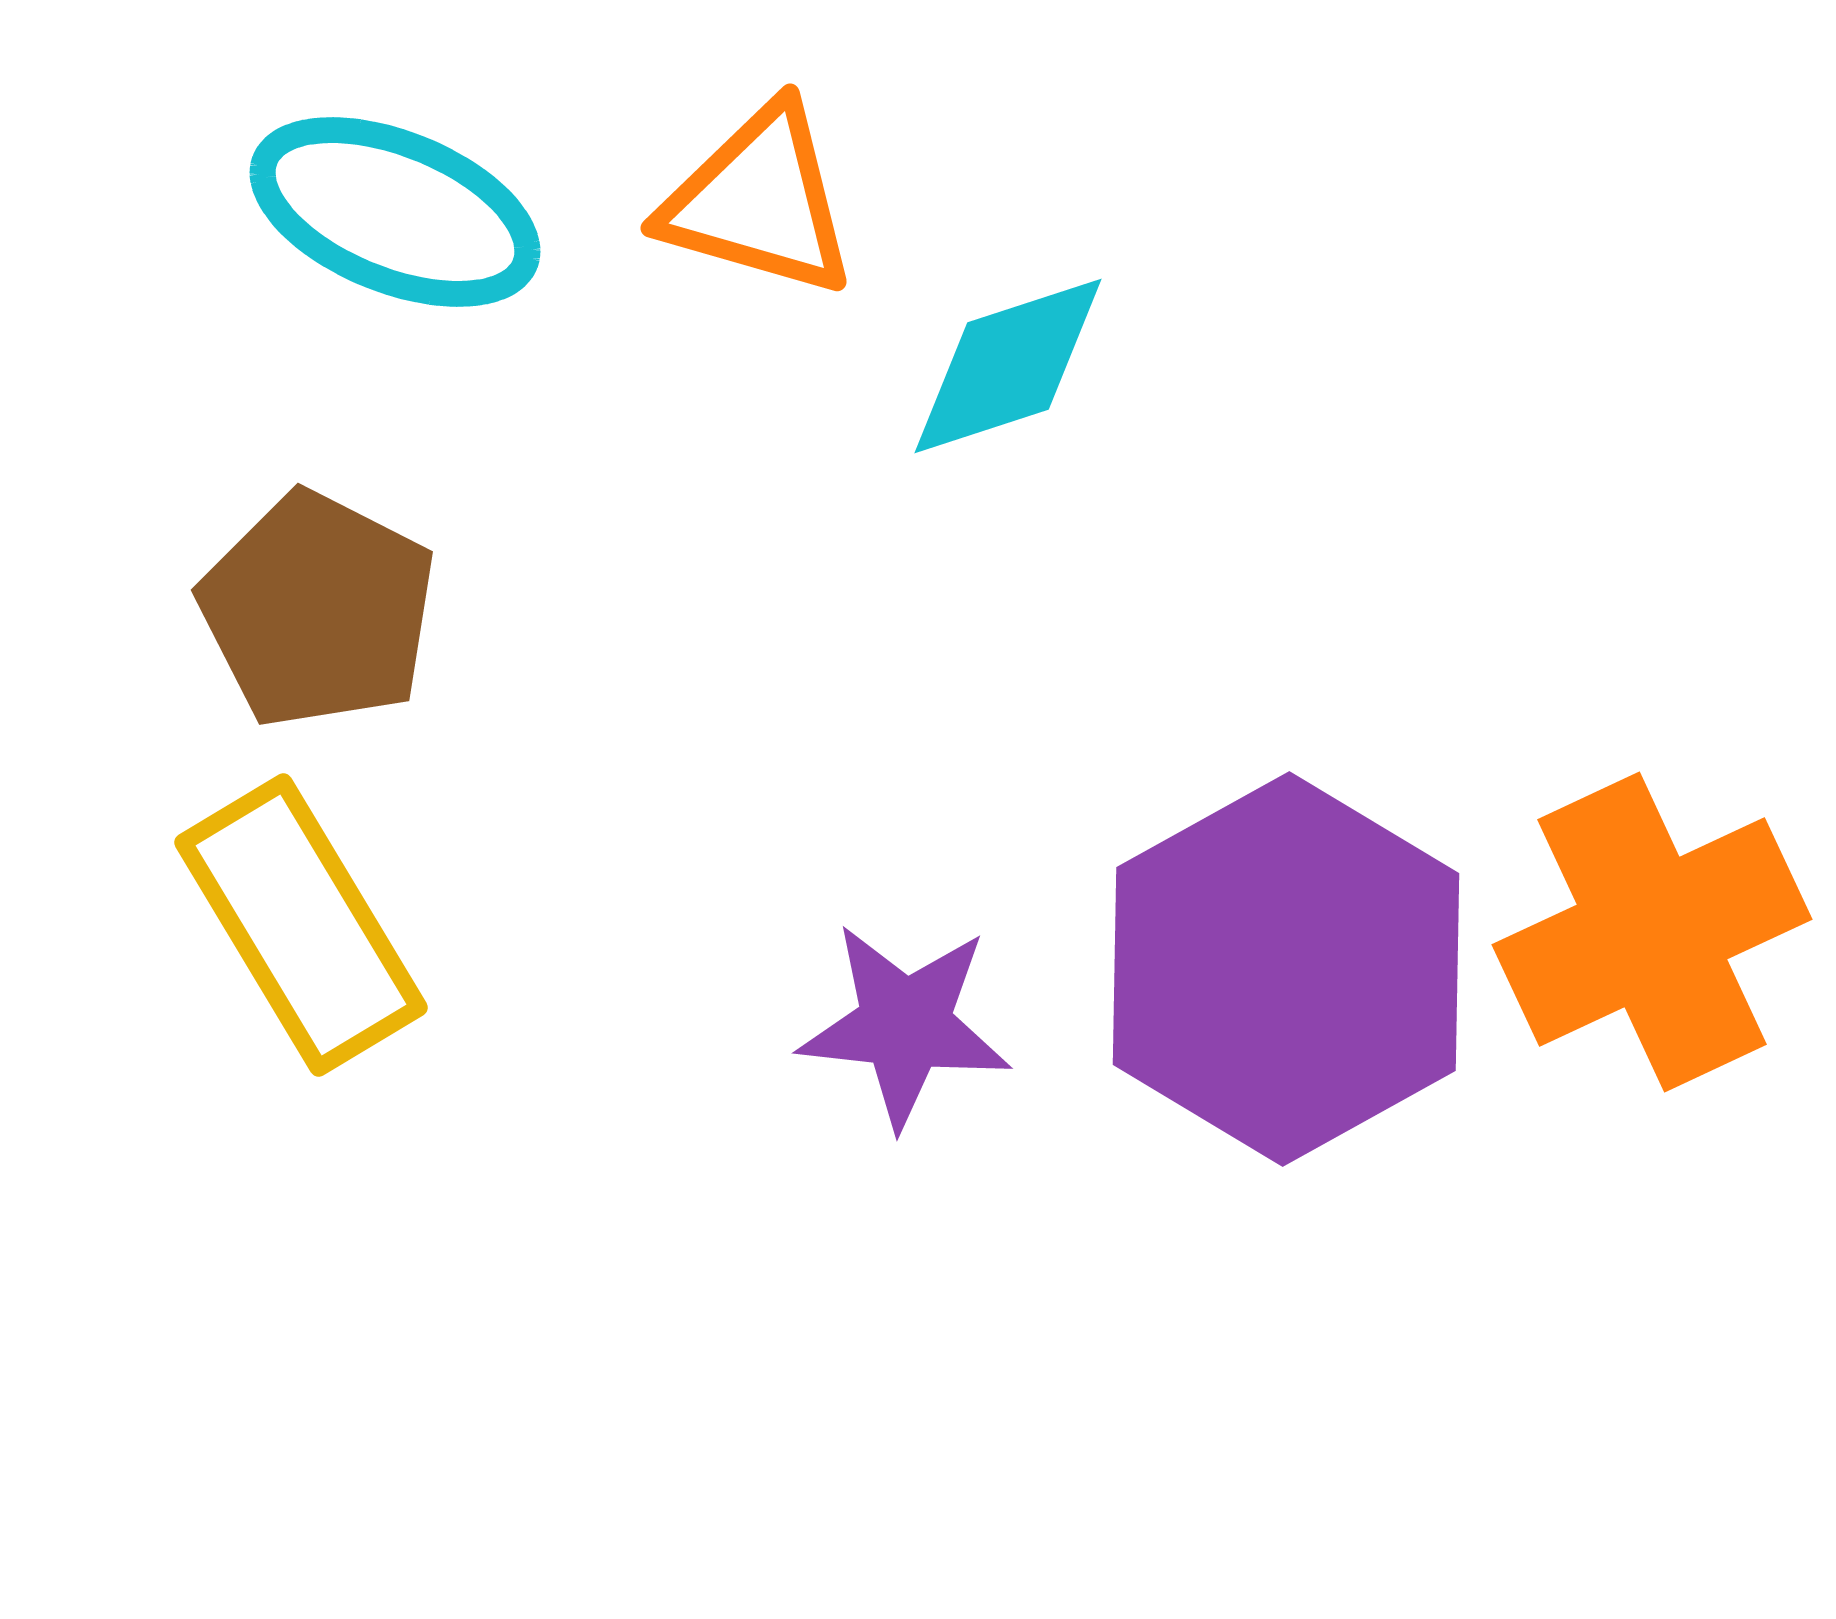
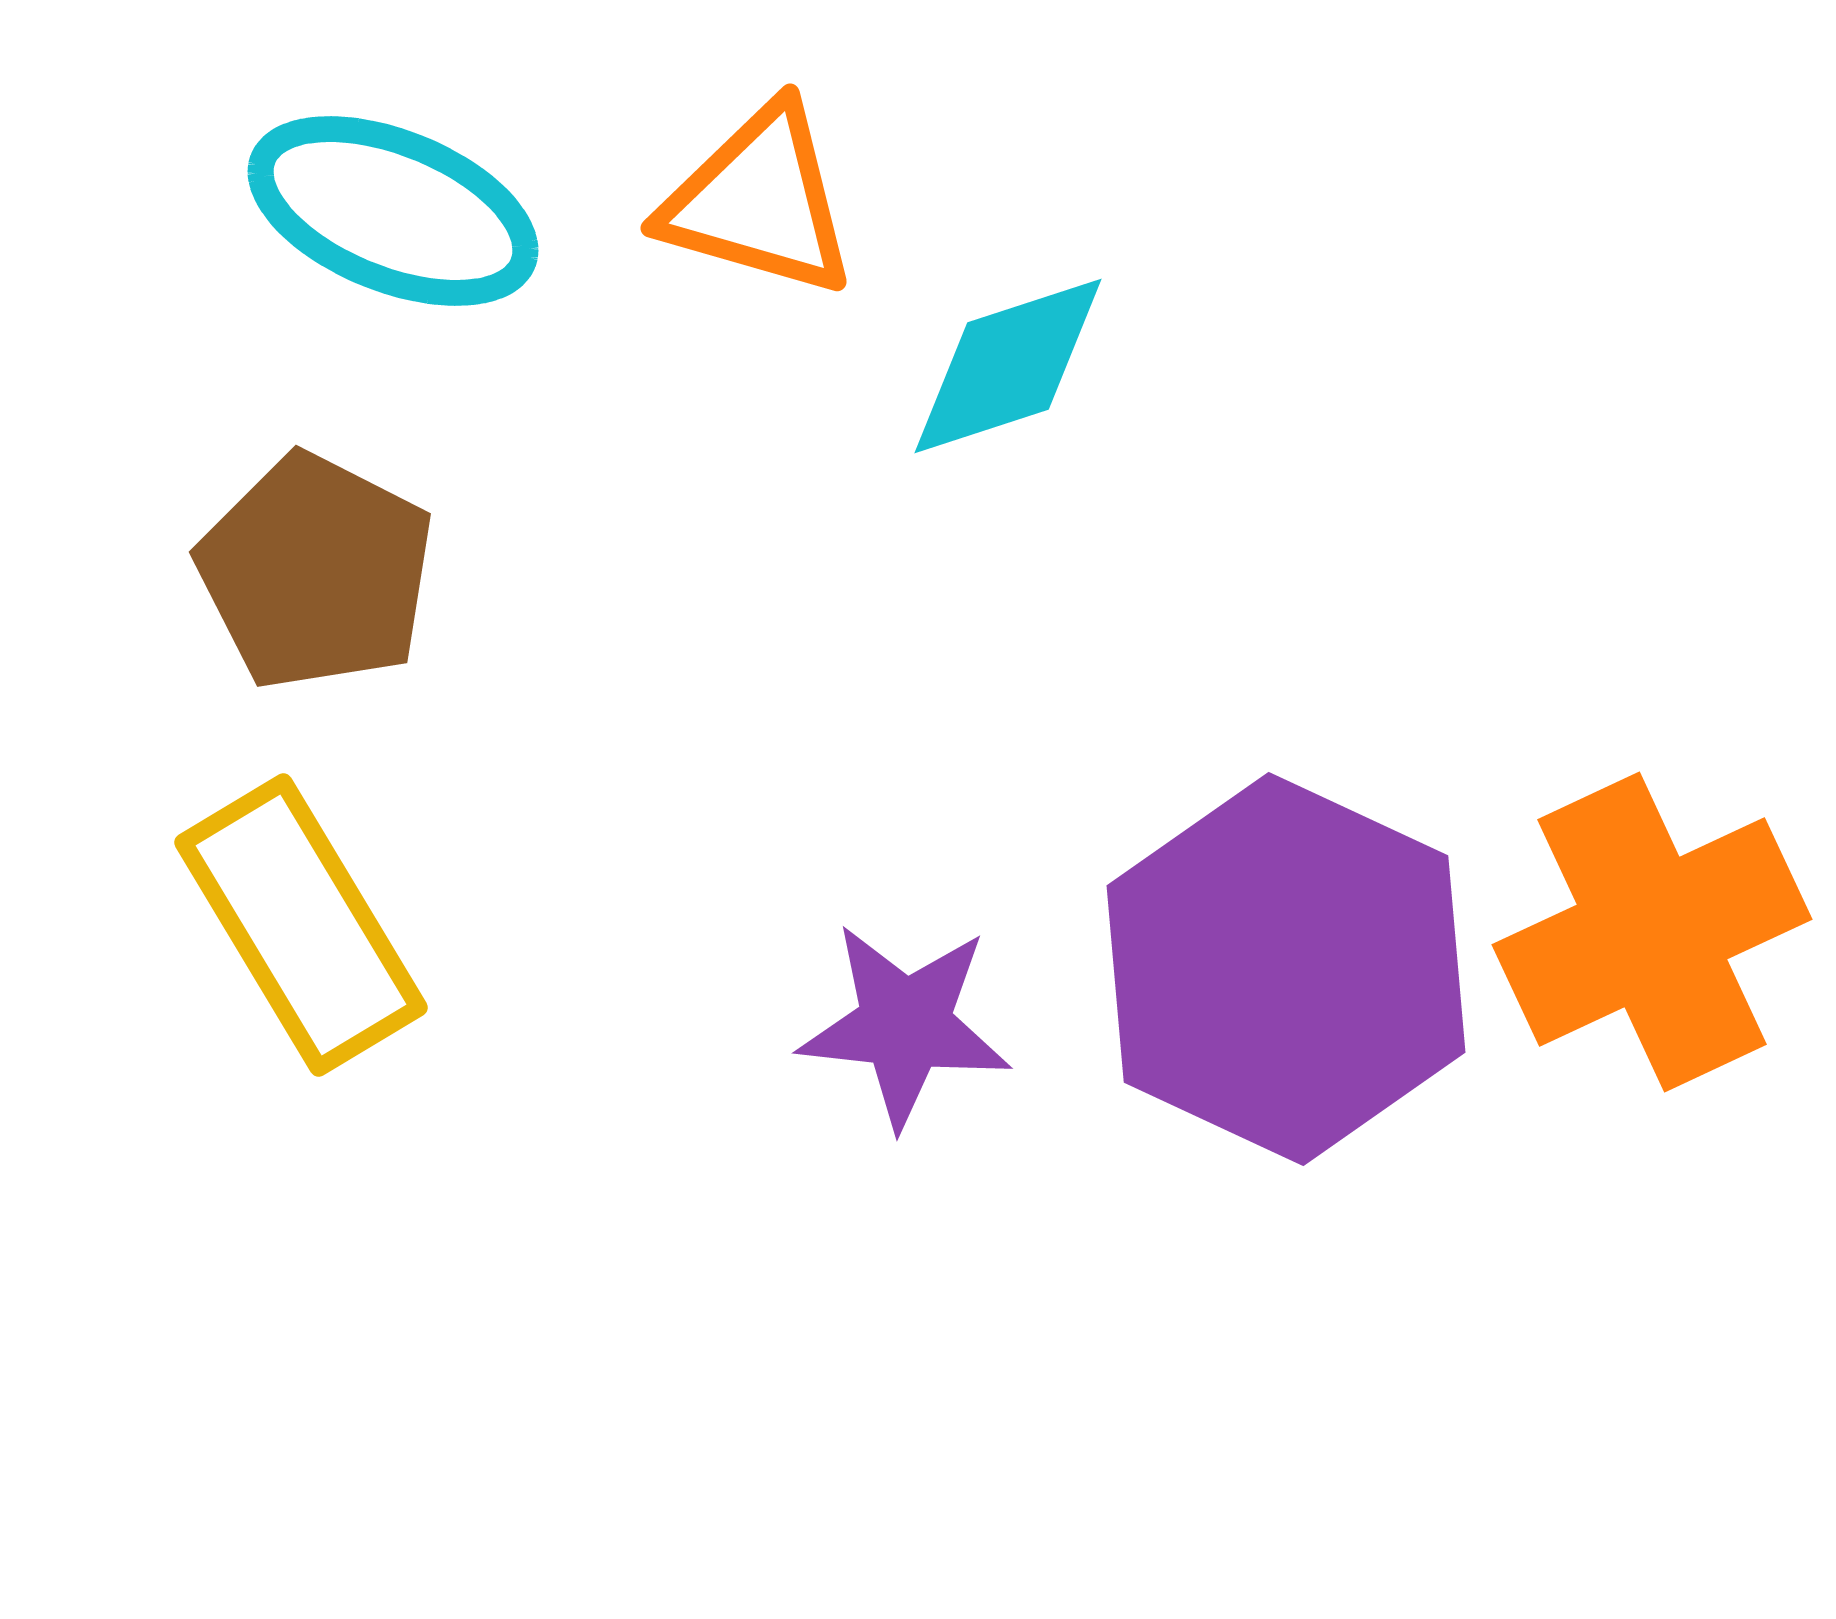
cyan ellipse: moved 2 px left, 1 px up
brown pentagon: moved 2 px left, 38 px up
purple hexagon: rotated 6 degrees counterclockwise
